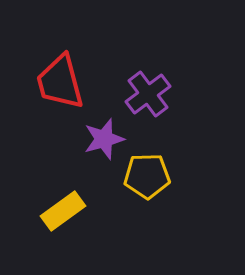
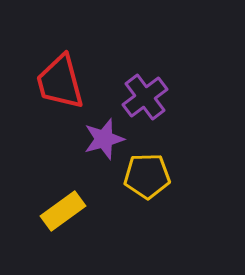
purple cross: moved 3 px left, 3 px down
